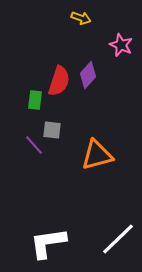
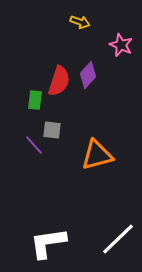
yellow arrow: moved 1 px left, 4 px down
